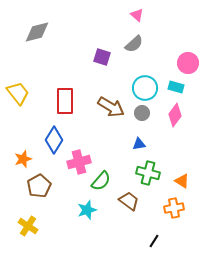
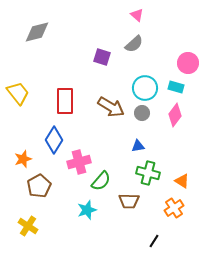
blue triangle: moved 1 px left, 2 px down
brown trapezoid: rotated 145 degrees clockwise
orange cross: rotated 24 degrees counterclockwise
